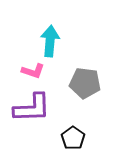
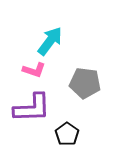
cyan arrow: rotated 32 degrees clockwise
pink L-shape: moved 1 px right, 1 px up
black pentagon: moved 6 px left, 4 px up
